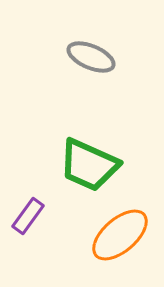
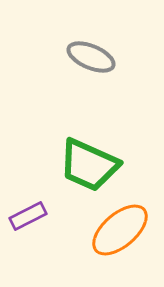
purple rectangle: rotated 27 degrees clockwise
orange ellipse: moved 5 px up
